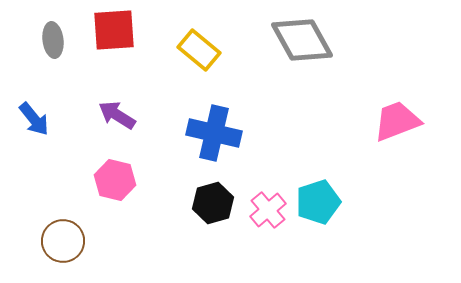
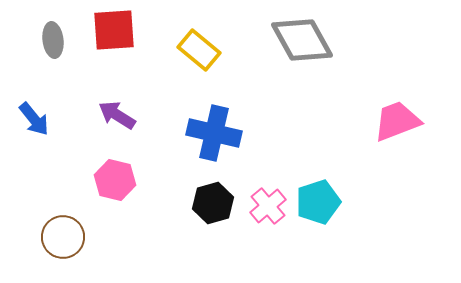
pink cross: moved 4 px up
brown circle: moved 4 px up
